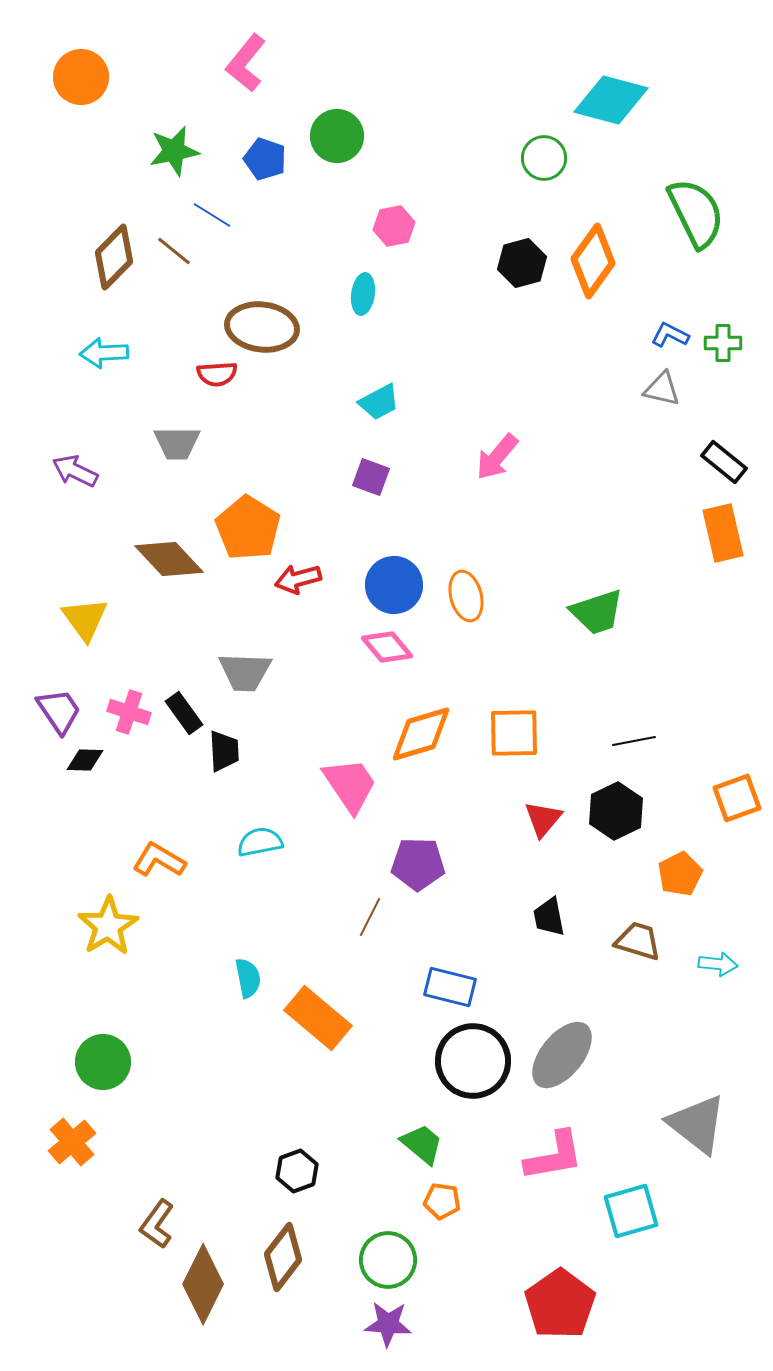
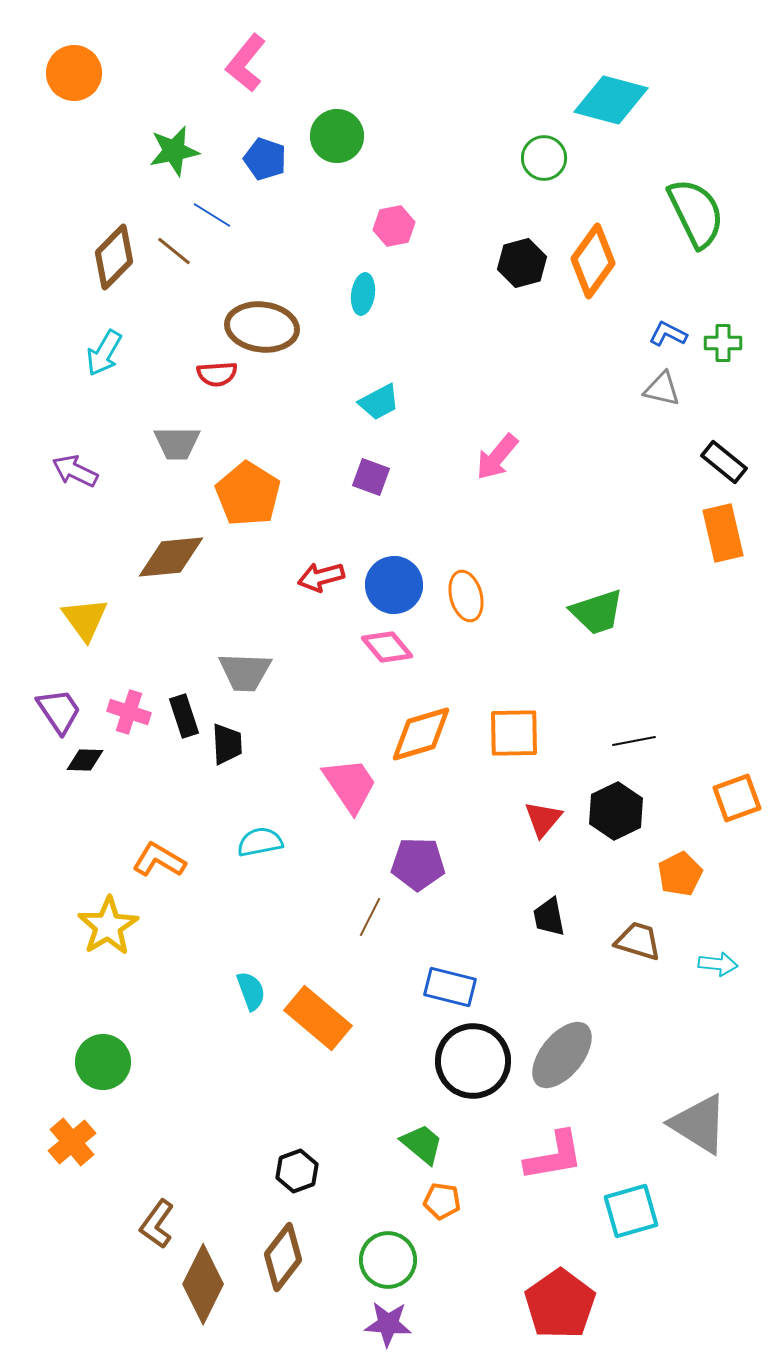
orange circle at (81, 77): moved 7 px left, 4 px up
blue L-shape at (670, 335): moved 2 px left, 1 px up
cyan arrow at (104, 353): rotated 57 degrees counterclockwise
orange pentagon at (248, 528): moved 34 px up
brown diamond at (169, 559): moved 2 px right, 2 px up; rotated 52 degrees counterclockwise
red arrow at (298, 579): moved 23 px right, 2 px up
black rectangle at (184, 713): moved 3 px down; rotated 18 degrees clockwise
black trapezoid at (224, 751): moved 3 px right, 7 px up
cyan semicircle at (248, 978): moved 3 px right, 13 px down; rotated 9 degrees counterclockwise
gray triangle at (697, 1124): moved 2 px right; rotated 6 degrees counterclockwise
